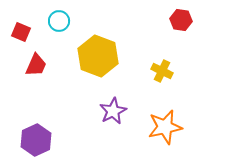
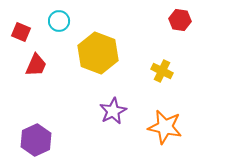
red hexagon: moved 1 px left
yellow hexagon: moved 3 px up
orange star: rotated 24 degrees clockwise
